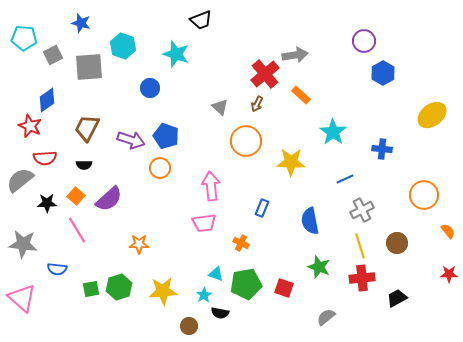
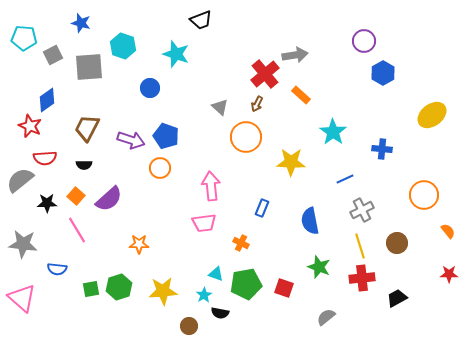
orange circle at (246, 141): moved 4 px up
